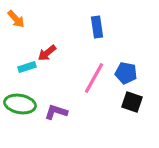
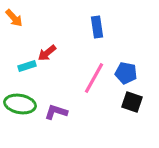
orange arrow: moved 2 px left, 1 px up
cyan rectangle: moved 1 px up
